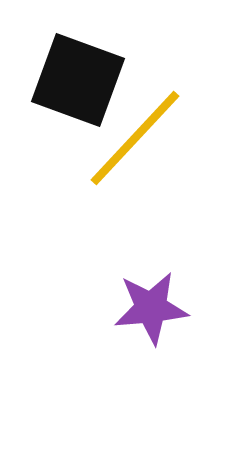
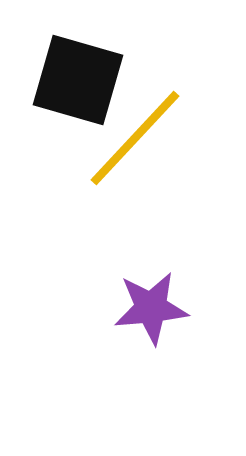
black square: rotated 4 degrees counterclockwise
